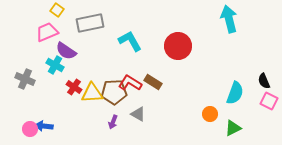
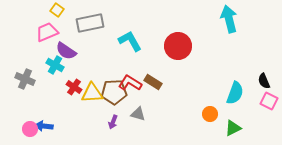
gray triangle: rotated 14 degrees counterclockwise
